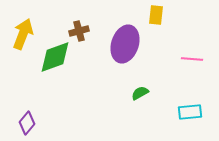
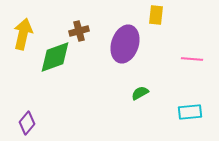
yellow arrow: rotated 8 degrees counterclockwise
